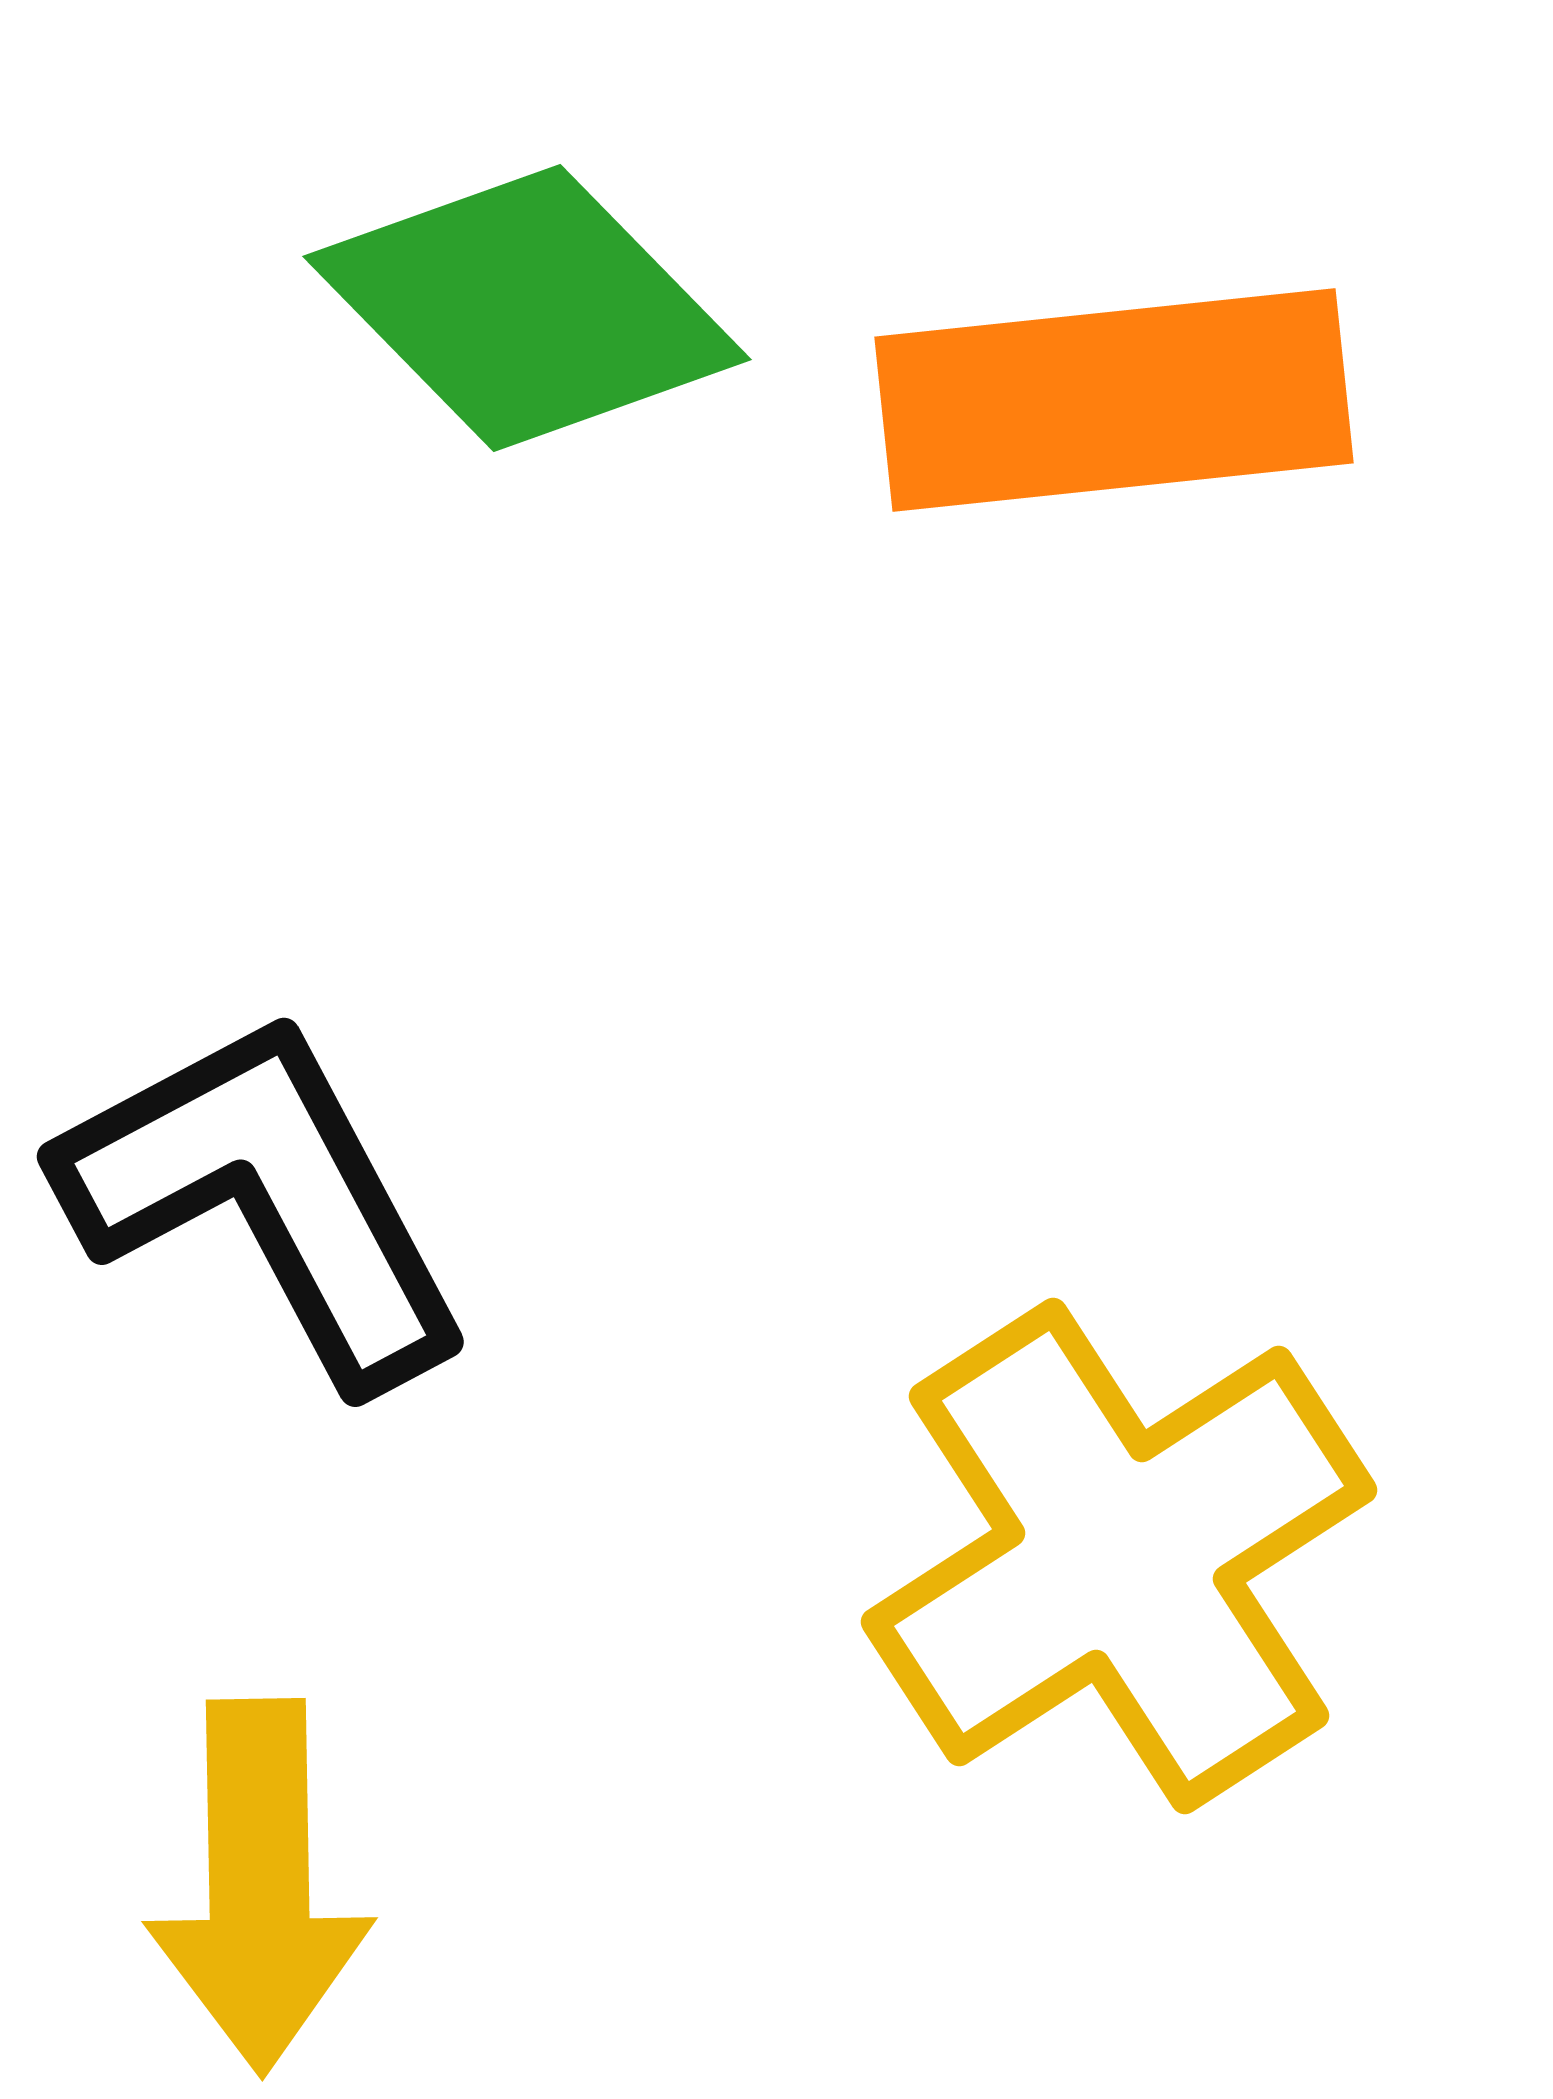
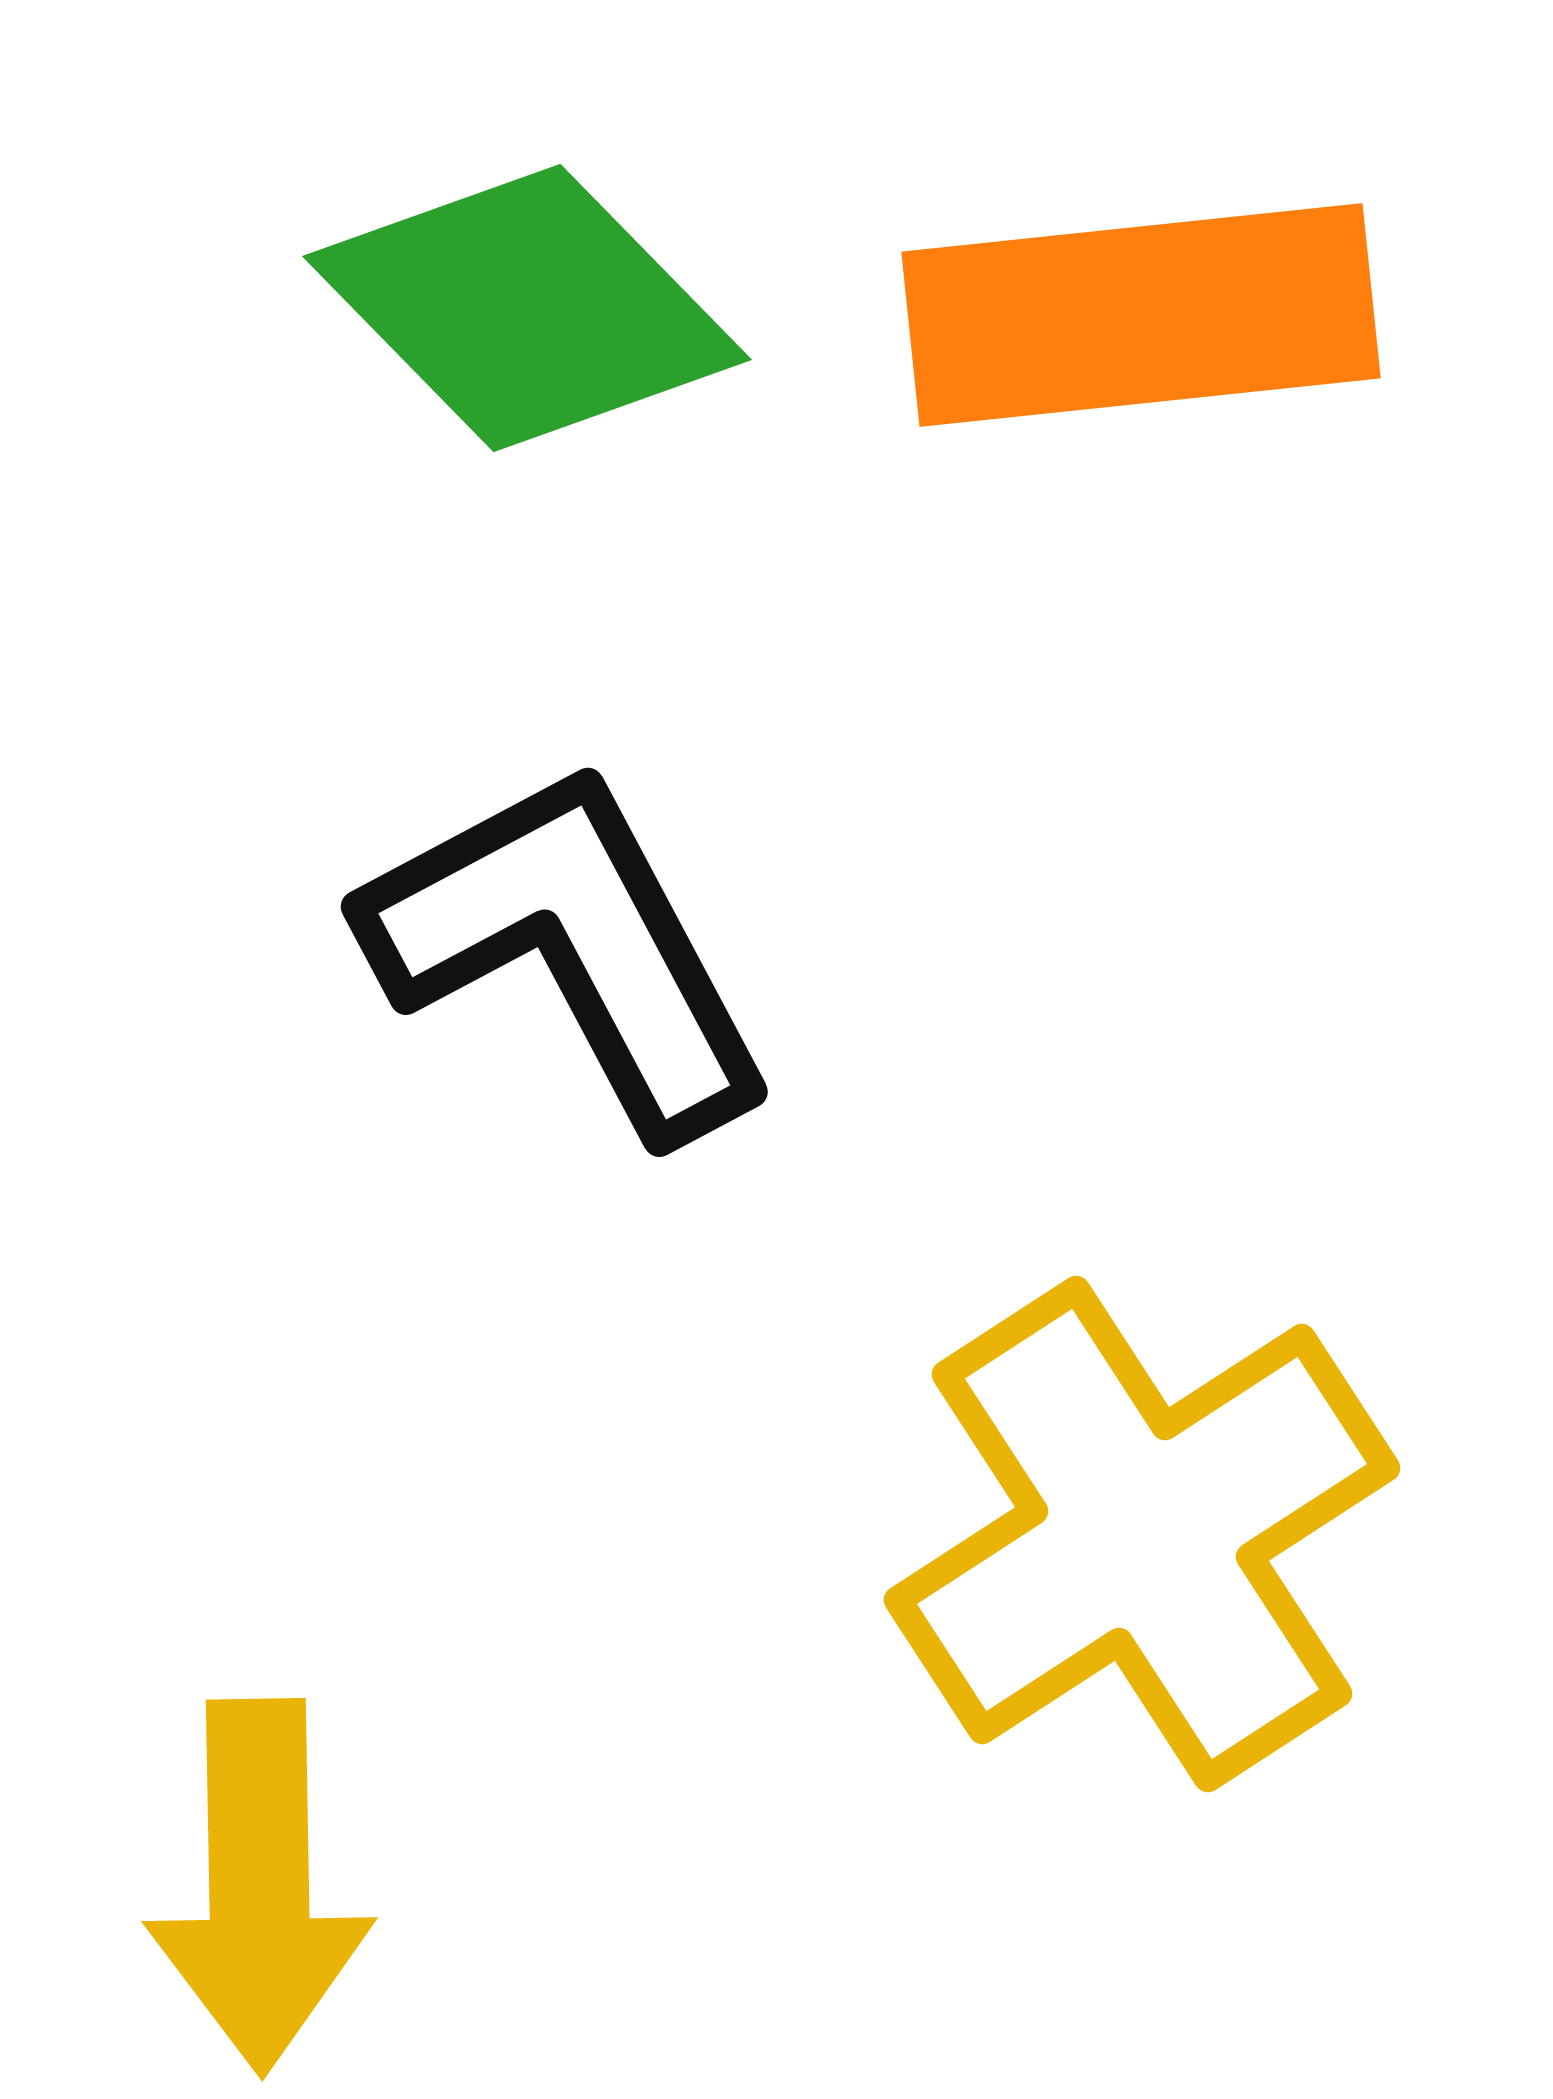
orange rectangle: moved 27 px right, 85 px up
black L-shape: moved 304 px right, 250 px up
yellow cross: moved 23 px right, 22 px up
